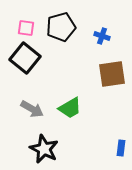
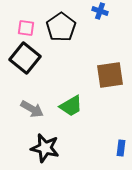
black pentagon: rotated 20 degrees counterclockwise
blue cross: moved 2 px left, 25 px up
brown square: moved 2 px left, 1 px down
green trapezoid: moved 1 px right, 2 px up
black star: moved 1 px right, 1 px up; rotated 12 degrees counterclockwise
